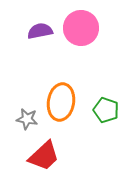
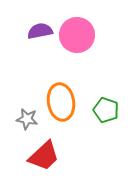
pink circle: moved 4 px left, 7 px down
orange ellipse: rotated 18 degrees counterclockwise
